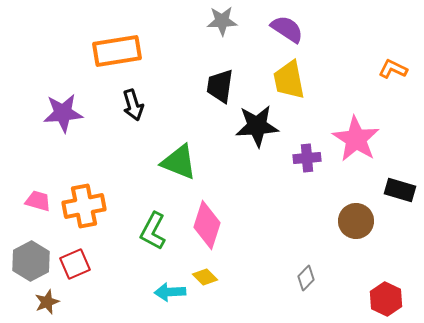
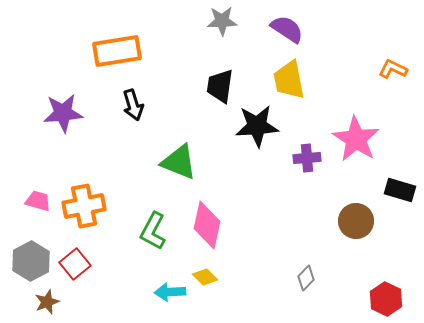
pink diamond: rotated 6 degrees counterclockwise
red square: rotated 16 degrees counterclockwise
